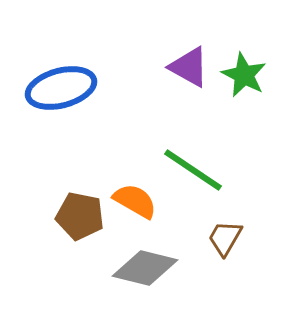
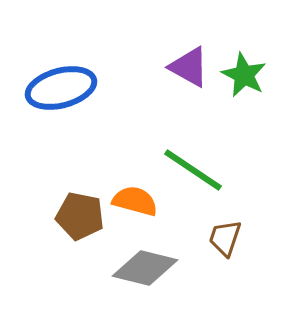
orange semicircle: rotated 15 degrees counterclockwise
brown trapezoid: rotated 12 degrees counterclockwise
